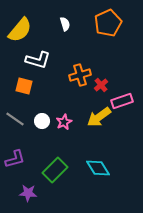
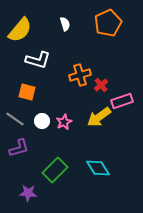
orange square: moved 3 px right, 6 px down
purple L-shape: moved 4 px right, 11 px up
